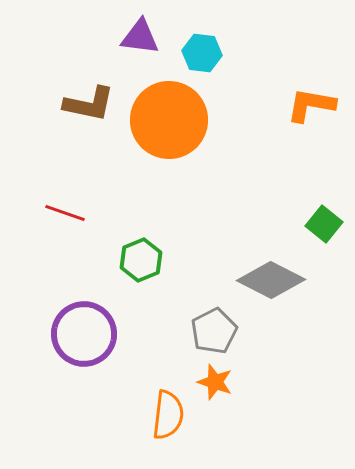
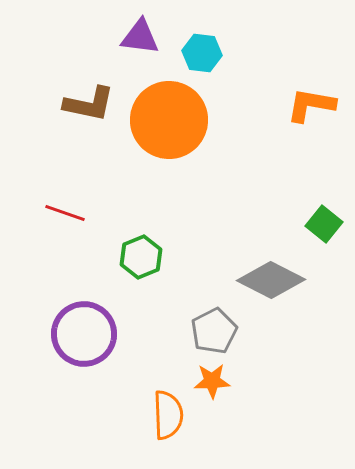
green hexagon: moved 3 px up
orange star: moved 3 px left, 1 px up; rotated 21 degrees counterclockwise
orange semicircle: rotated 9 degrees counterclockwise
